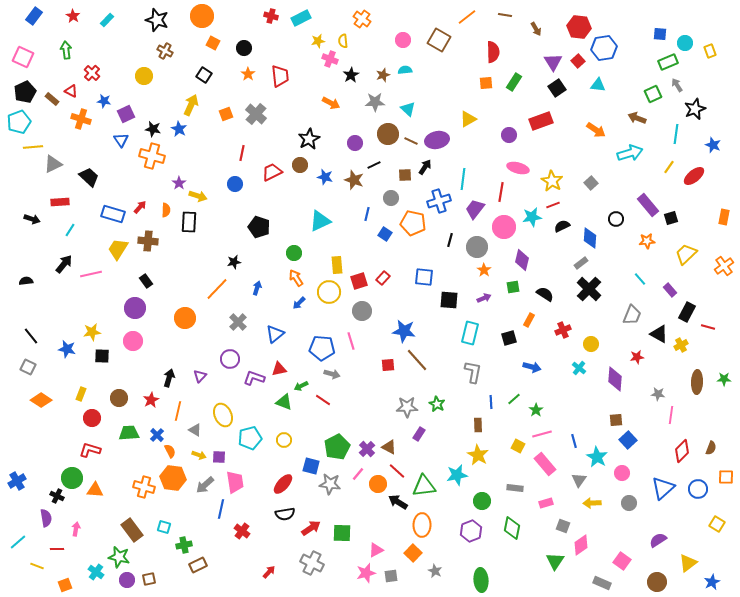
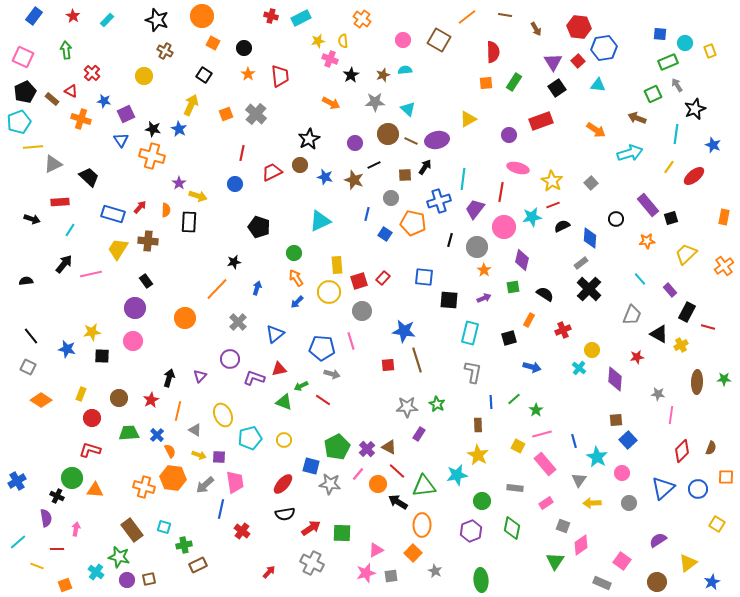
blue arrow at (299, 303): moved 2 px left, 1 px up
yellow circle at (591, 344): moved 1 px right, 6 px down
brown line at (417, 360): rotated 25 degrees clockwise
pink rectangle at (546, 503): rotated 16 degrees counterclockwise
